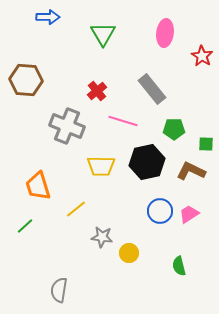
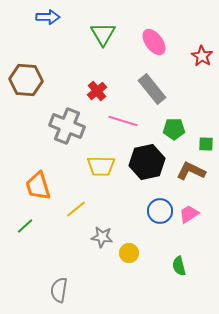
pink ellipse: moved 11 px left, 9 px down; rotated 44 degrees counterclockwise
